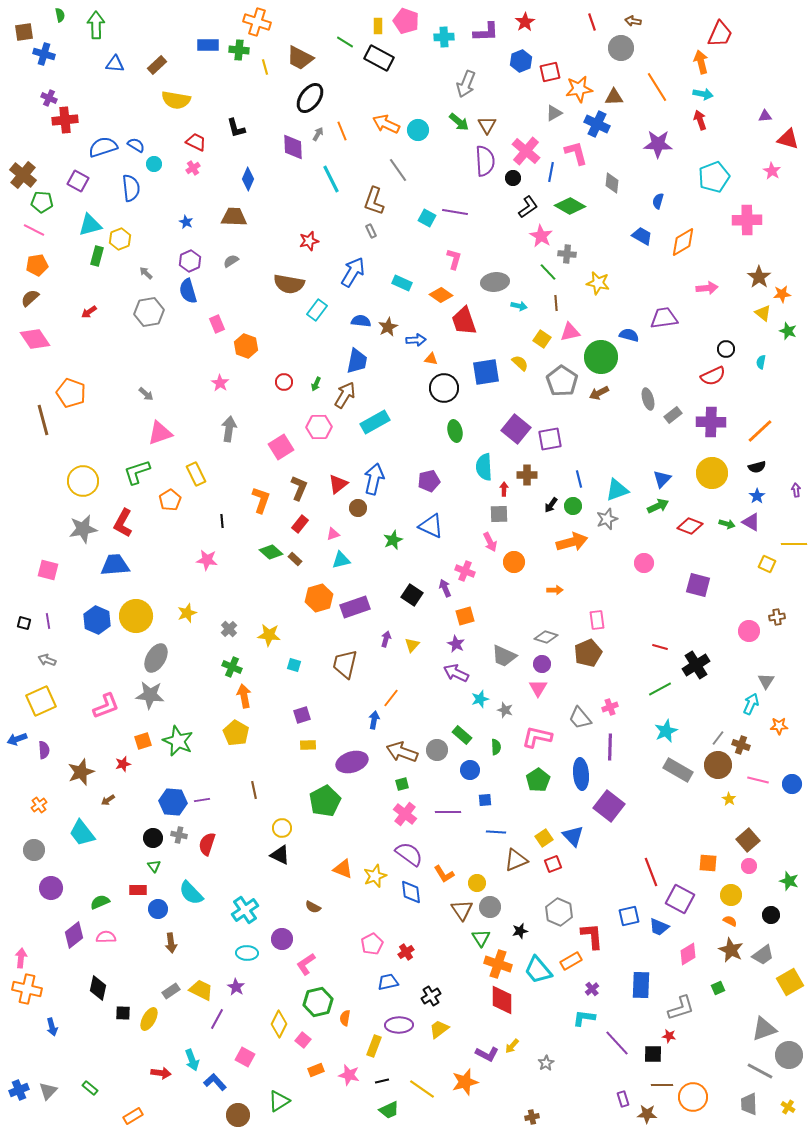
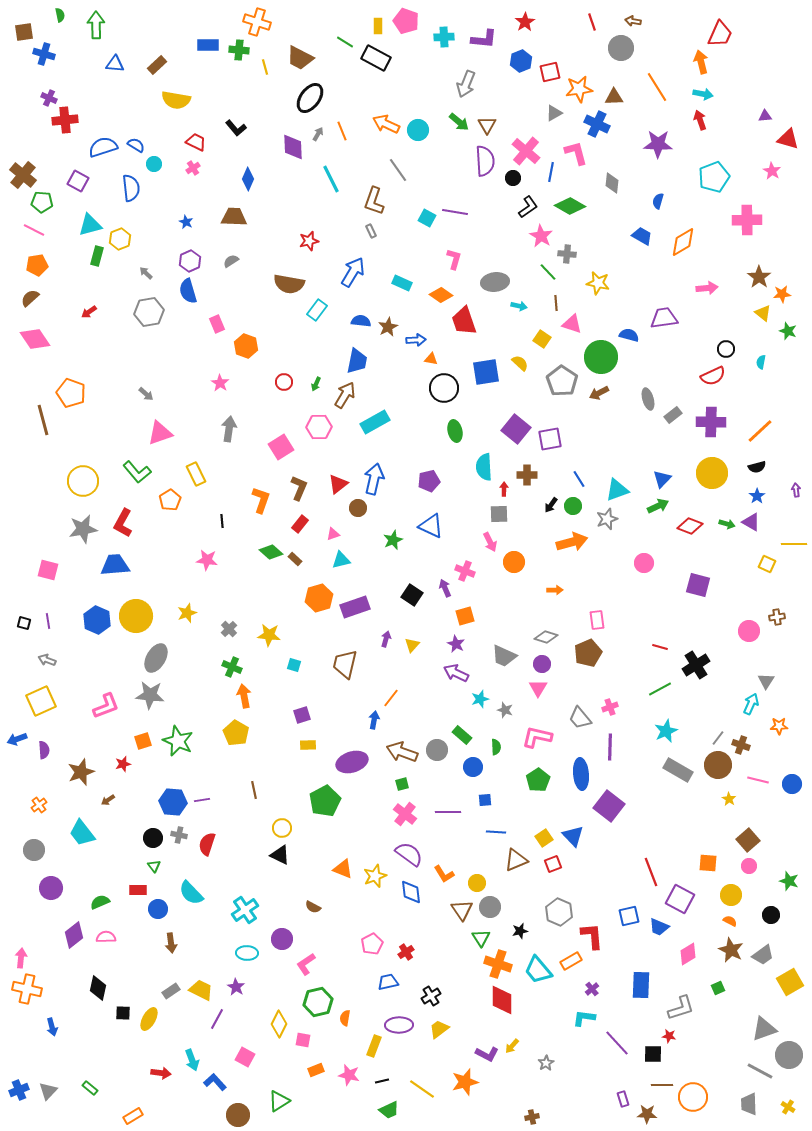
purple L-shape at (486, 32): moved 2 px left, 7 px down; rotated 8 degrees clockwise
black rectangle at (379, 58): moved 3 px left
black L-shape at (236, 128): rotated 25 degrees counterclockwise
pink triangle at (570, 332): moved 2 px right, 8 px up; rotated 30 degrees clockwise
green L-shape at (137, 472): rotated 112 degrees counterclockwise
blue line at (579, 479): rotated 18 degrees counterclockwise
blue circle at (470, 770): moved 3 px right, 3 px up
pink square at (303, 1040): rotated 28 degrees counterclockwise
